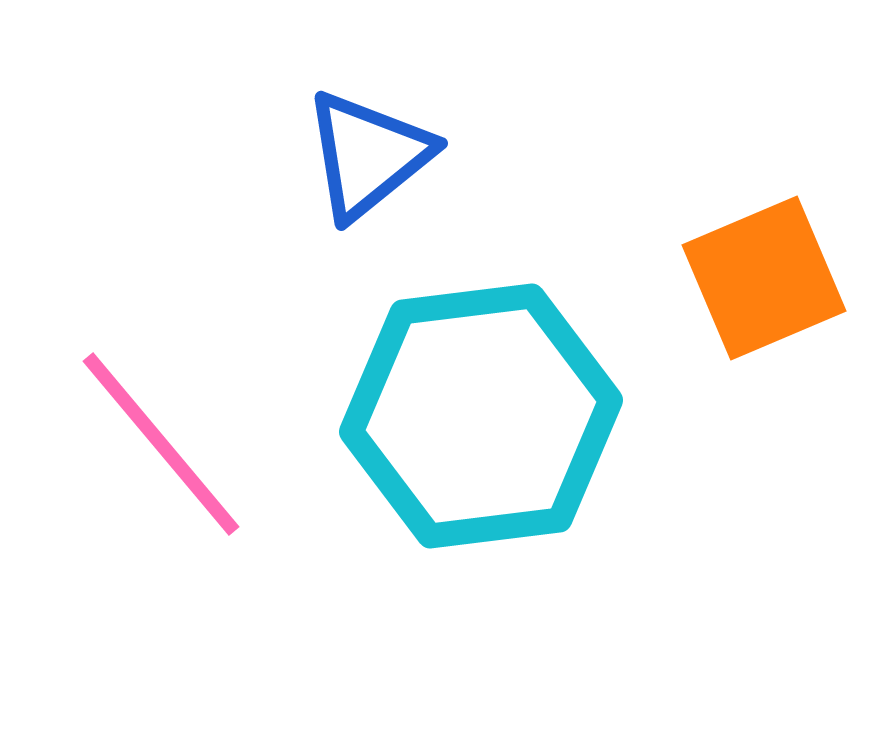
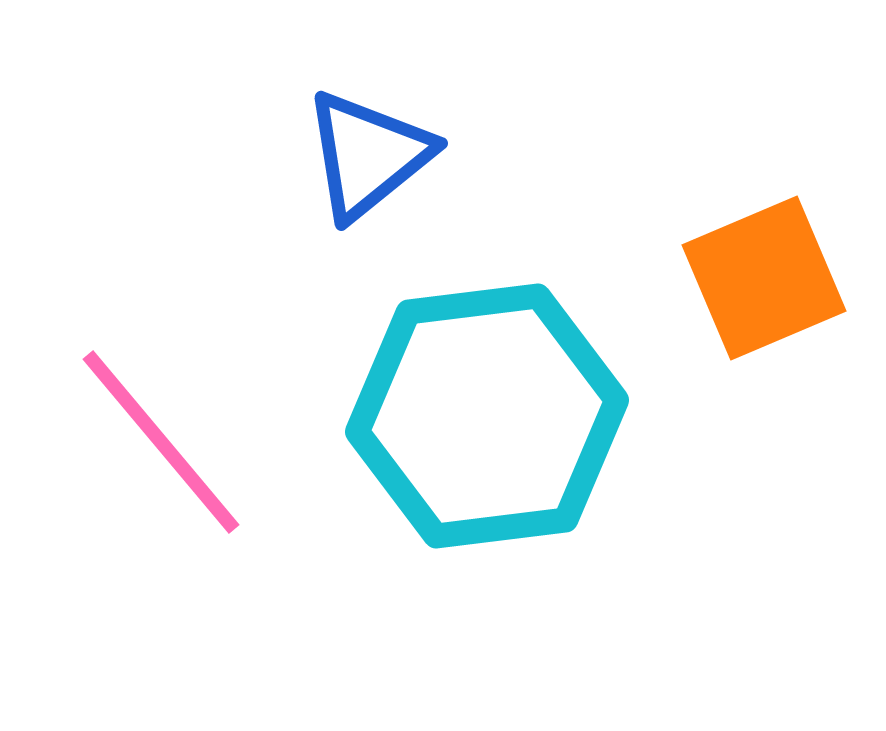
cyan hexagon: moved 6 px right
pink line: moved 2 px up
